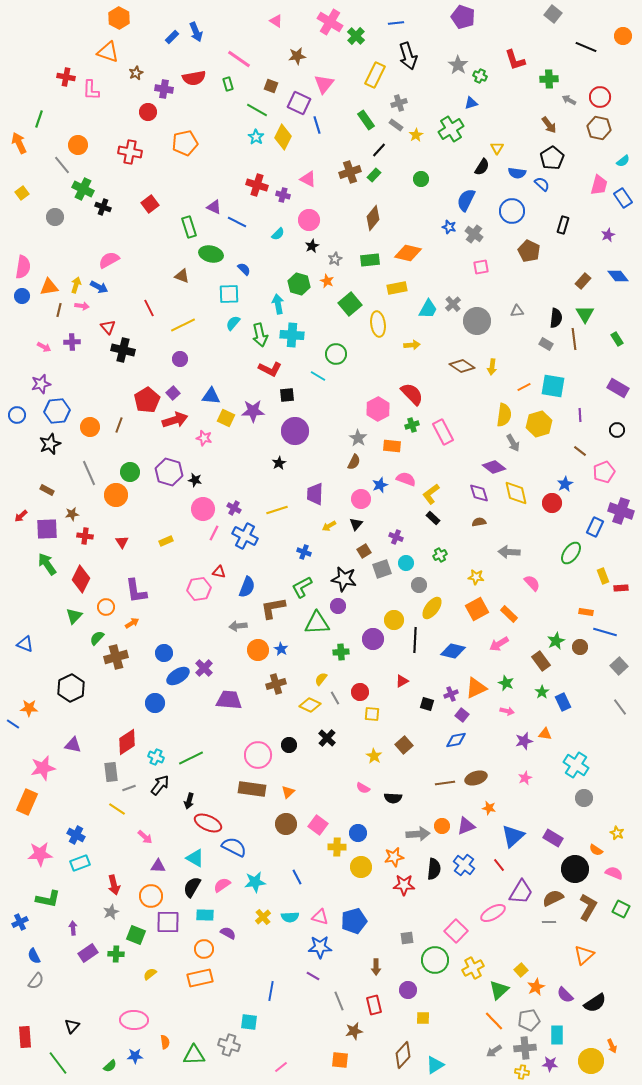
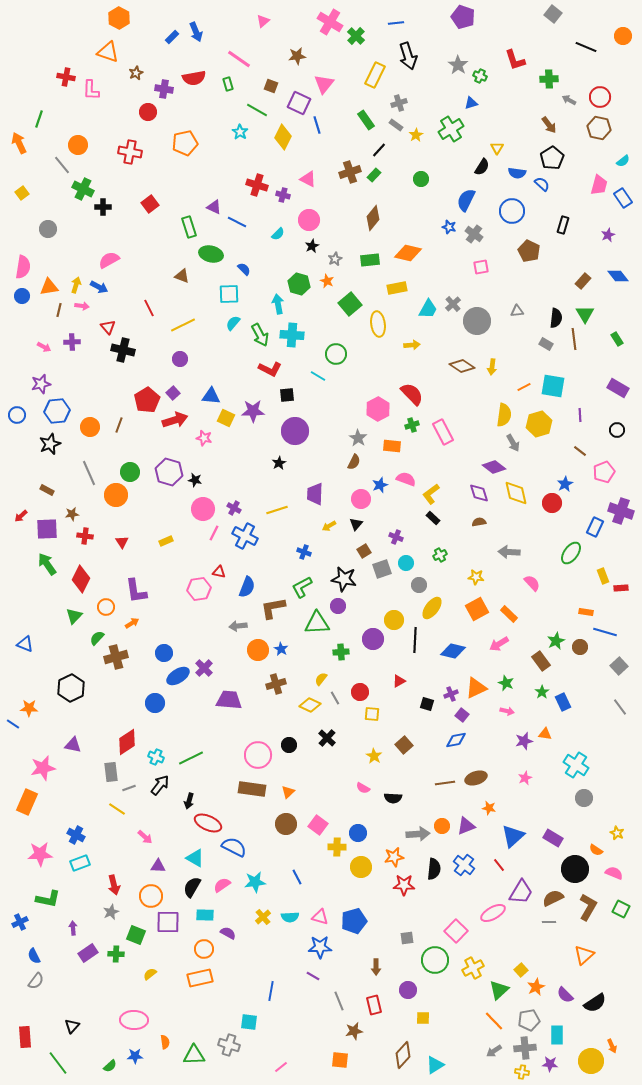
pink triangle at (276, 21): moved 13 px left; rotated 48 degrees clockwise
cyan star at (256, 137): moved 16 px left, 5 px up
black cross at (103, 207): rotated 21 degrees counterclockwise
gray circle at (55, 217): moved 7 px left, 12 px down
green arrow at (260, 335): rotated 15 degrees counterclockwise
red triangle at (402, 681): moved 3 px left
